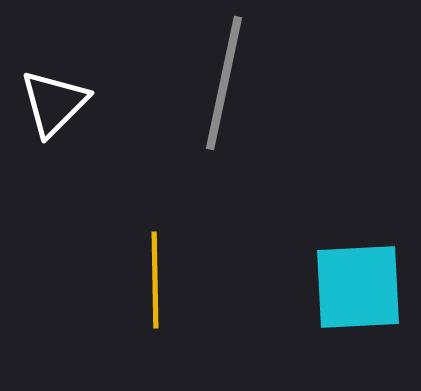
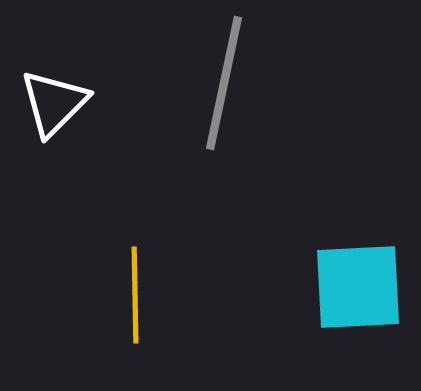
yellow line: moved 20 px left, 15 px down
